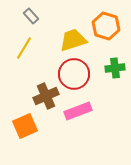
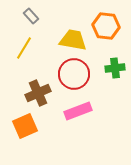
orange hexagon: rotated 12 degrees counterclockwise
yellow trapezoid: rotated 28 degrees clockwise
brown cross: moved 8 px left, 3 px up
